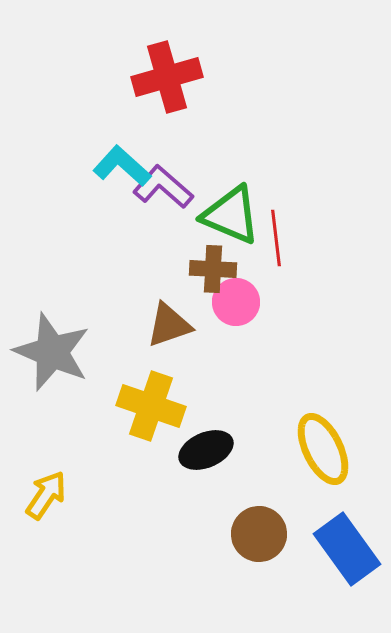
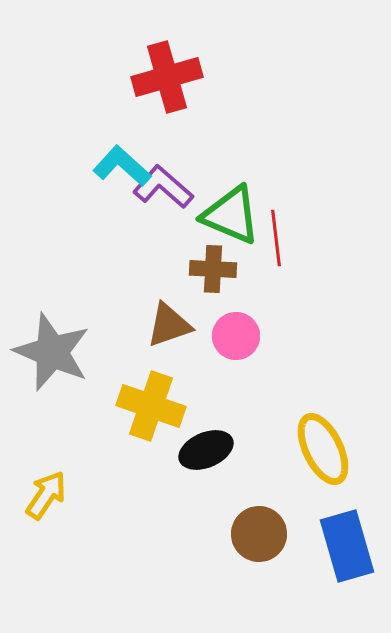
pink circle: moved 34 px down
blue rectangle: moved 3 px up; rotated 20 degrees clockwise
